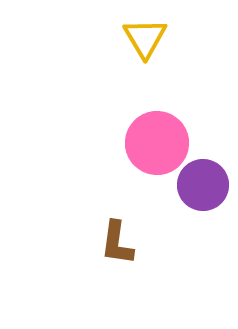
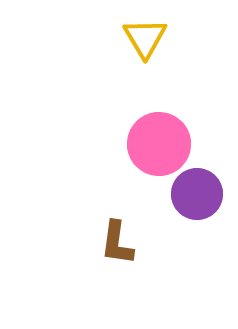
pink circle: moved 2 px right, 1 px down
purple circle: moved 6 px left, 9 px down
